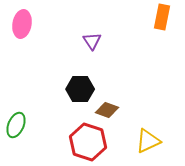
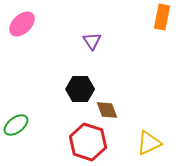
pink ellipse: rotated 36 degrees clockwise
brown diamond: rotated 50 degrees clockwise
green ellipse: rotated 30 degrees clockwise
yellow triangle: moved 1 px right, 2 px down
